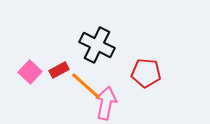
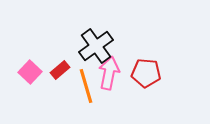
black cross: moved 1 px left, 1 px down; rotated 28 degrees clockwise
red rectangle: moved 1 px right; rotated 12 degrees counterclockwise
orange line: rotated 32 degrees clockwise
pink arrow: moved 3 px right, 30 px up
